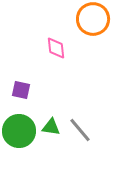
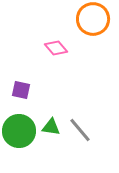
pink diamond: rotated 35 degrees counterclockwise
